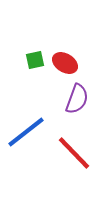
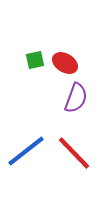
purple semicircle: moved 1 px left, 1 px up
blue line: moved 19 px down
